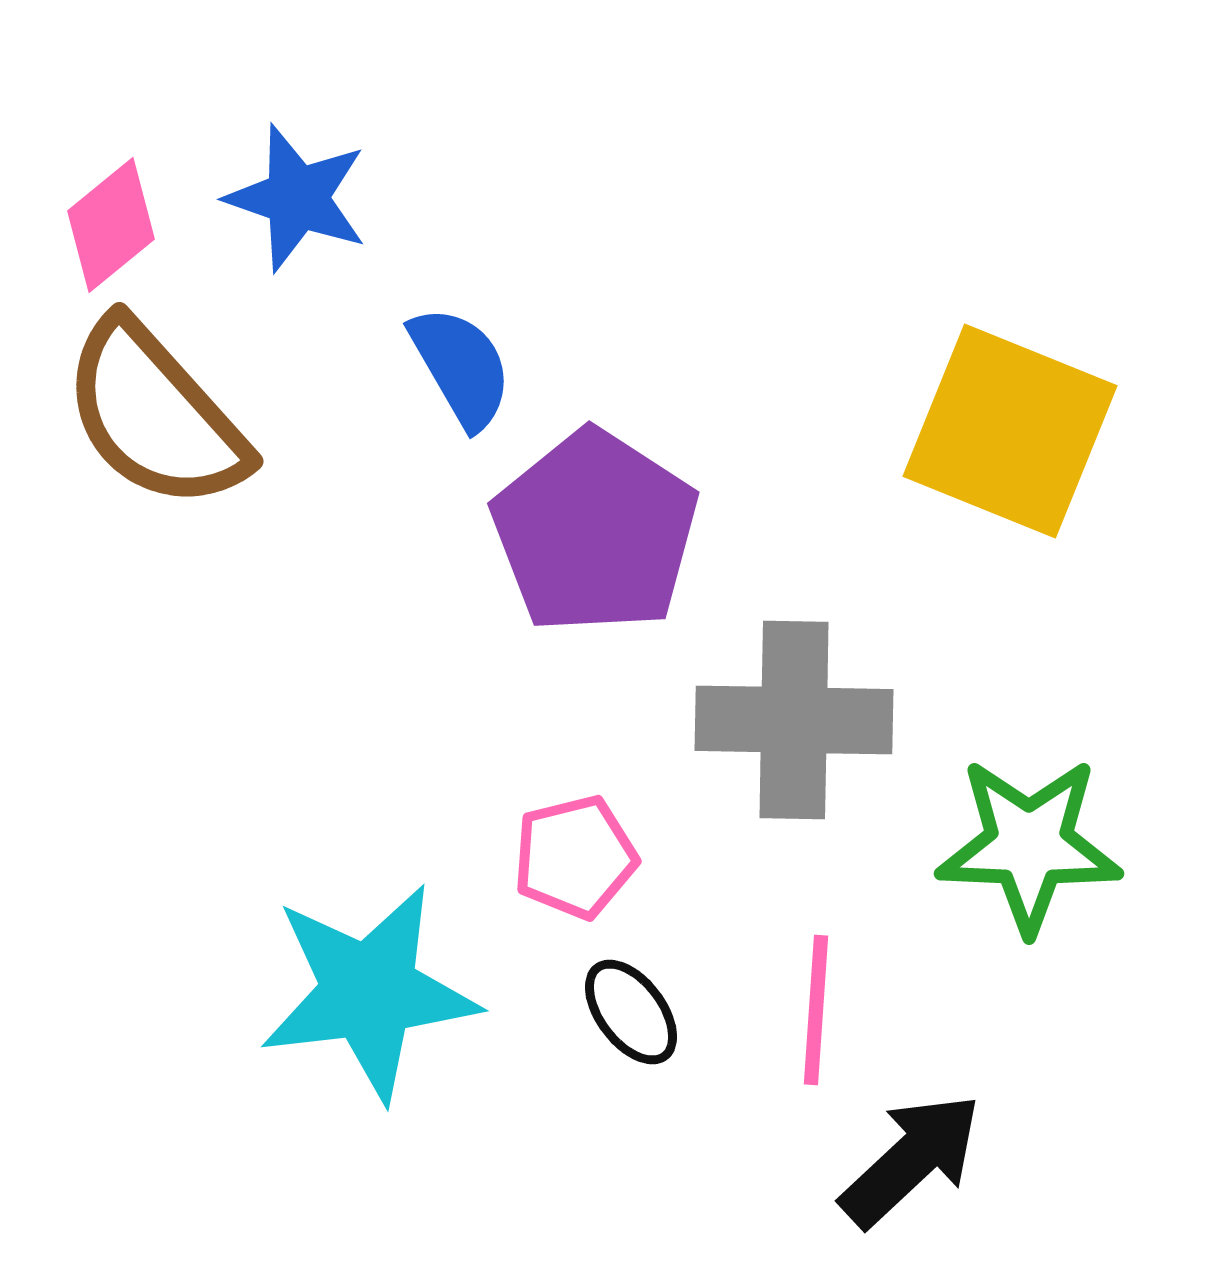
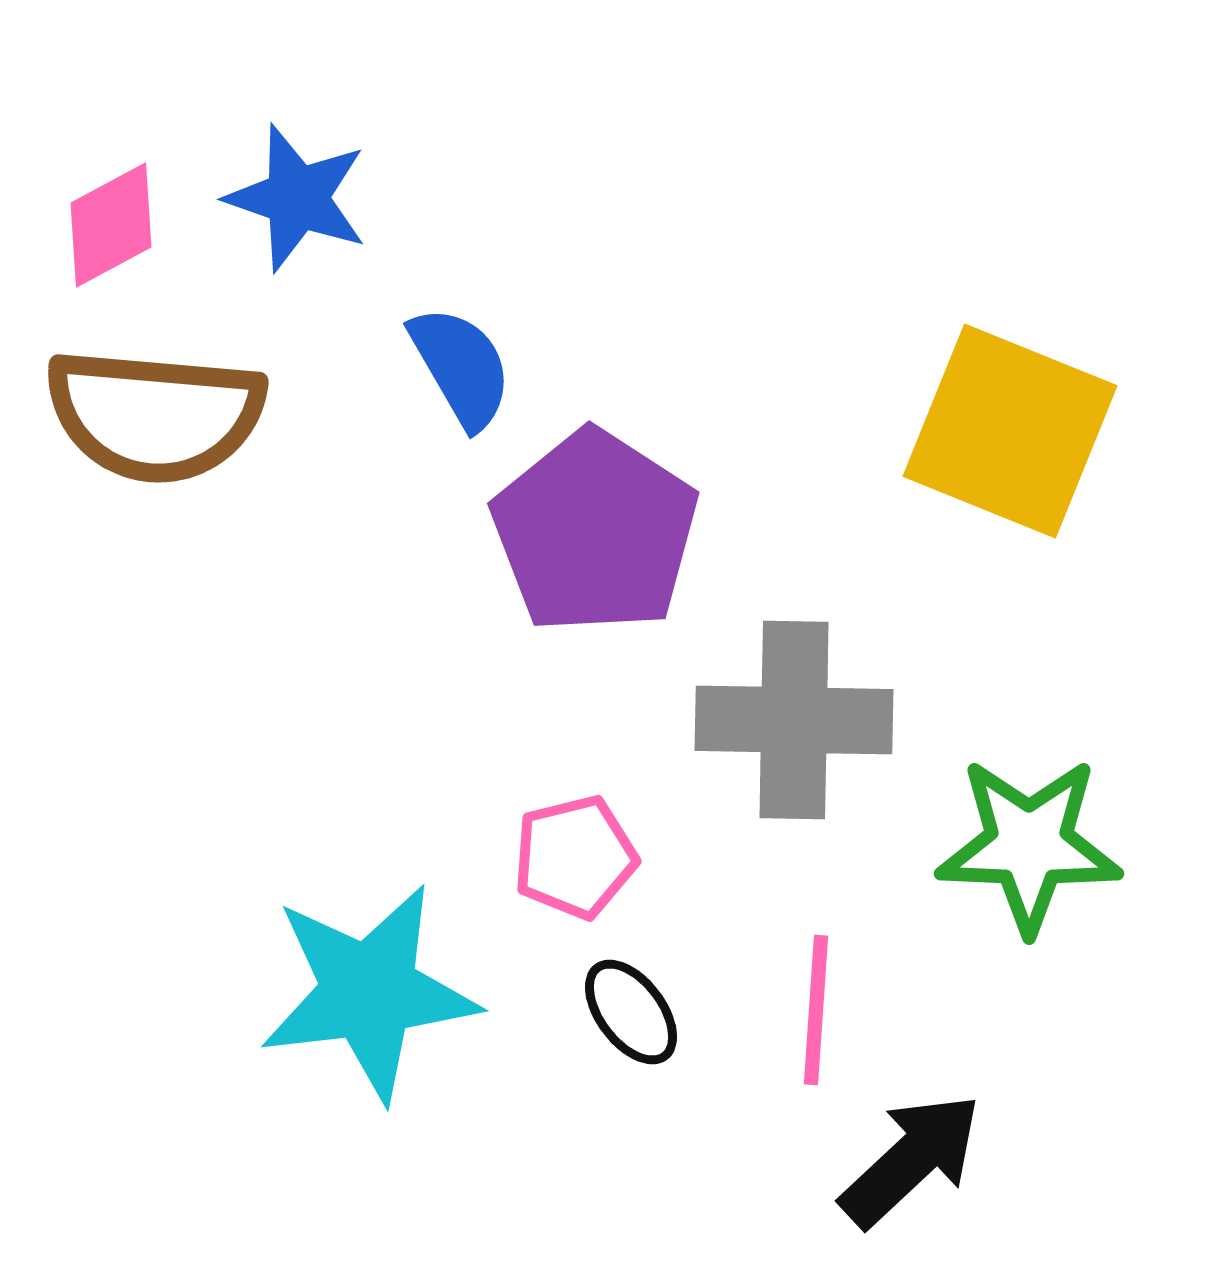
pink diamond: rotated 11 degrees clockwise
brown semicircle: rotated 43 degrees counterclockwise
